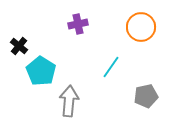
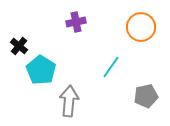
purple cross: moved 2 px left, 2 px up
cyan pentagon: moved 1 px up
